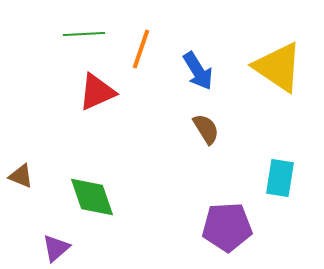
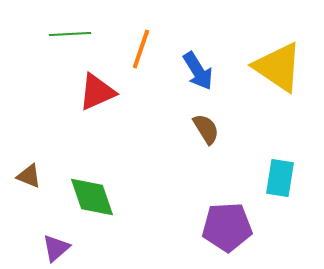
green line: moved 14 px left
brown triangle: moved 8 px right
